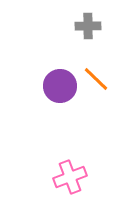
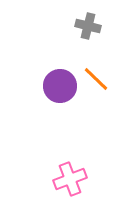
gray cross: rotated 15 degrees clockwise
pink cross: moved 2 px down
